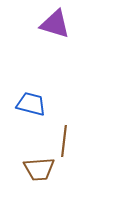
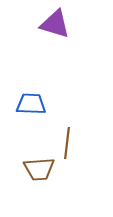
blue trapezoid: rotated 12 degrees counterclockwise
brown line: moved 3 px right, 2 px down
